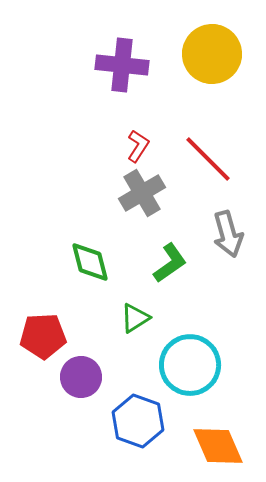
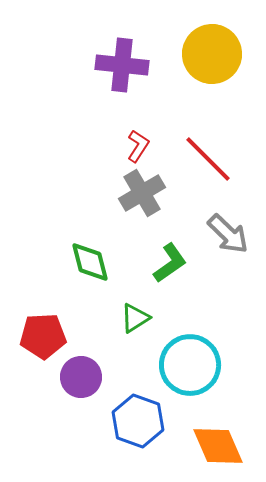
gray arrow: rotated 30 degrees counterclockwise
